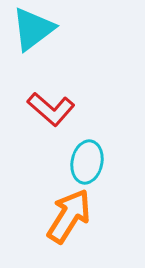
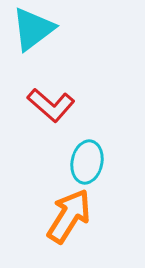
red L-shape: moved 4 px up
